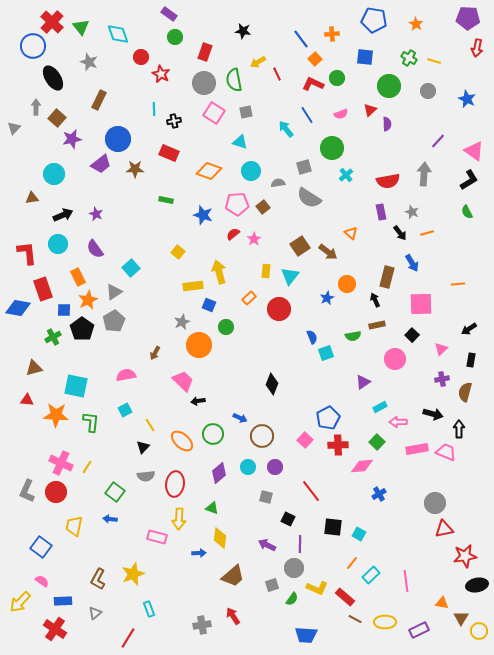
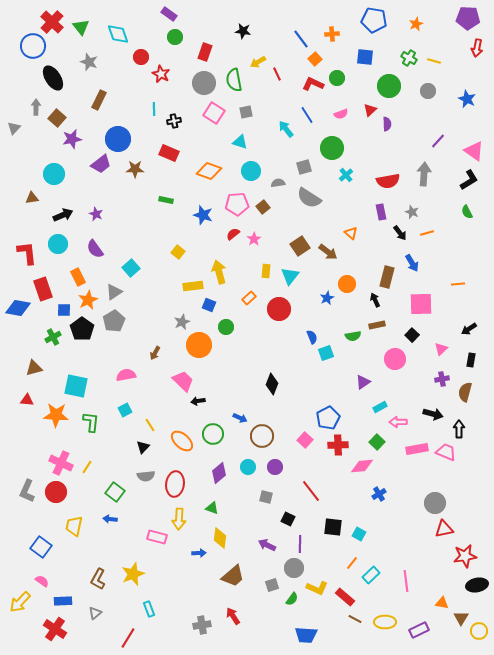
orange star at (416, 24): rotated 16 degrees clockwise
